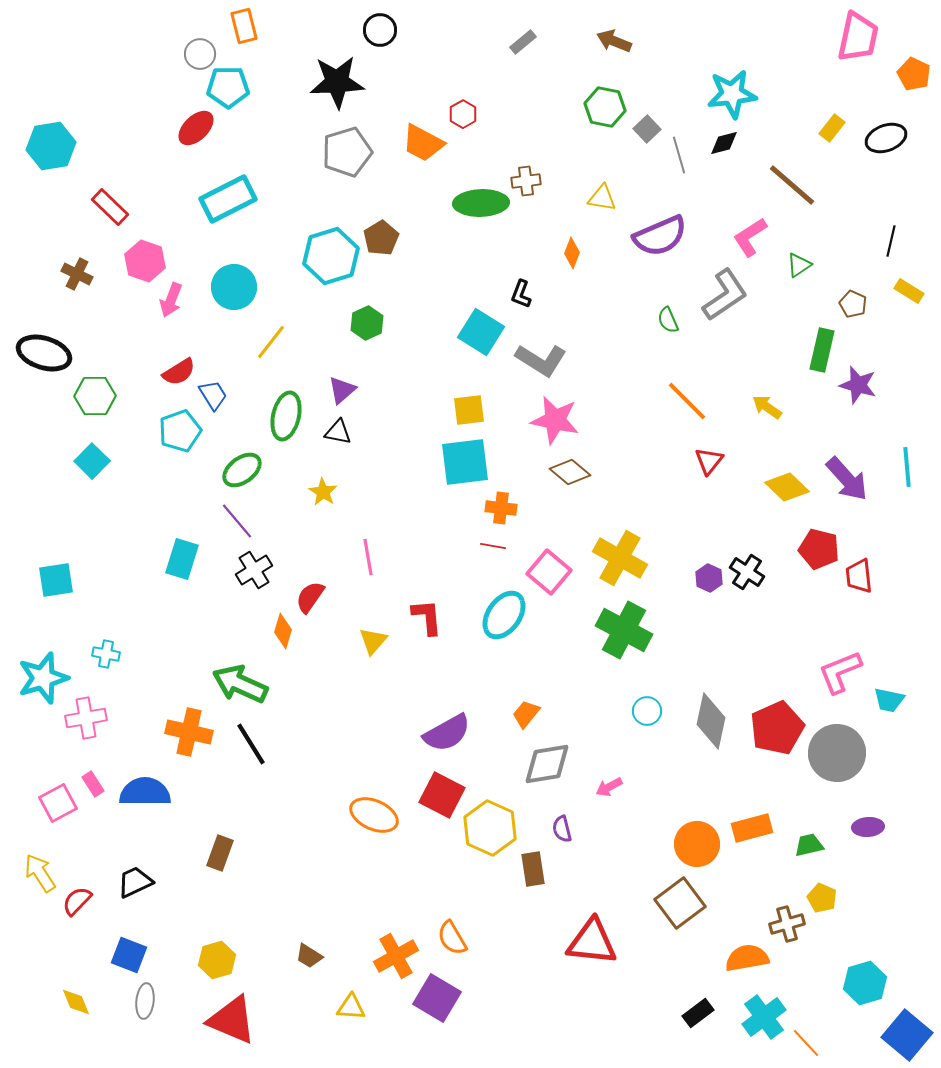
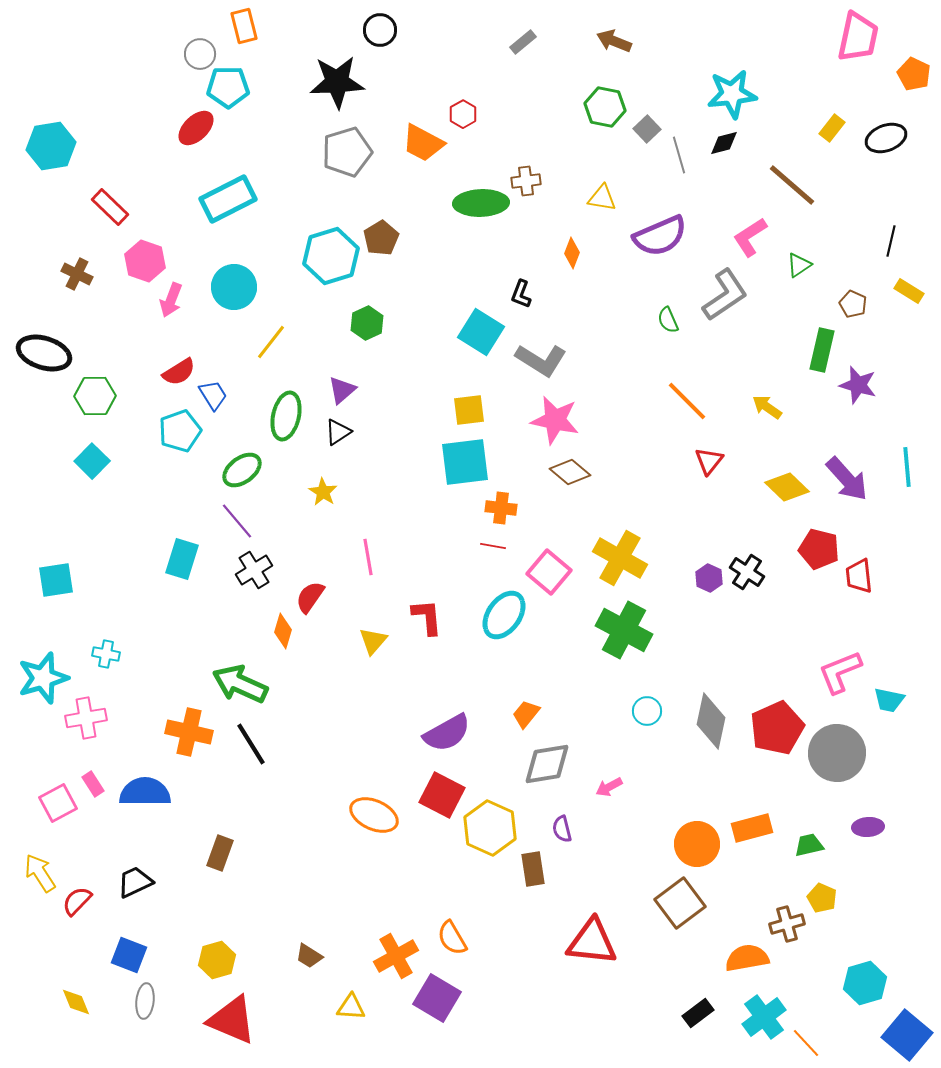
black triangle at (338, 432): rotated 44 degrees counterclockwise
